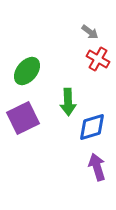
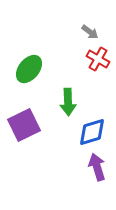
green ellipse: moved 2 px right, 2 px up
purple square: moved 1 px right, 7 px down
blue diamond: moved 5 px down
